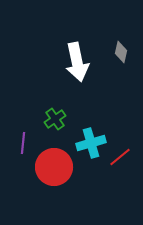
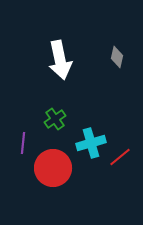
gray diamond: moved 4 px left, 5 px down
white arrow: moved 17 px left, 2 px up
red circle: moved 1 px left, 1 px down
